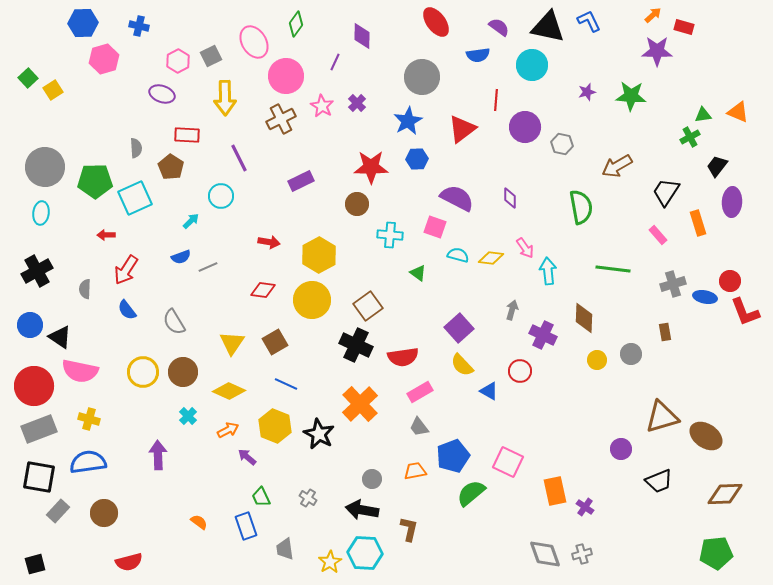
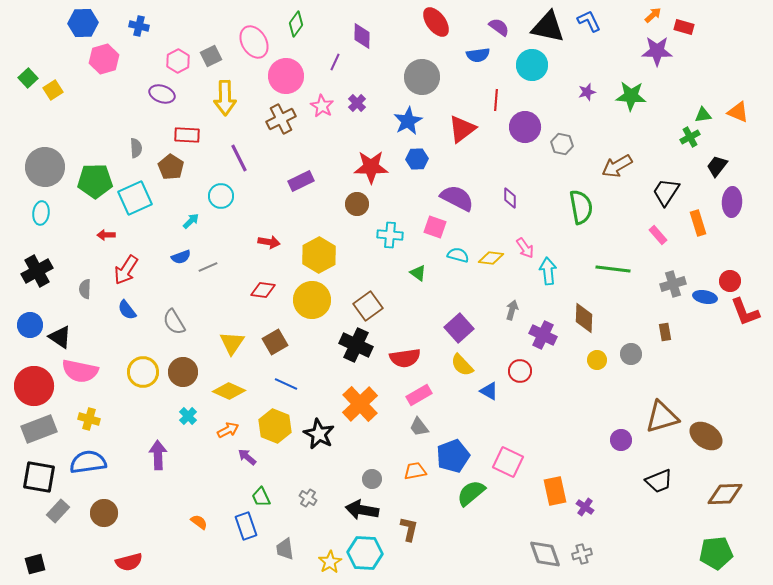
red semicircle at (403, 357): moved 2 px right, 1 px down
pink rectangle at (420, 392): moved 1 px left, 3 px down
purple circle at (621, 449): moved 9 px up
